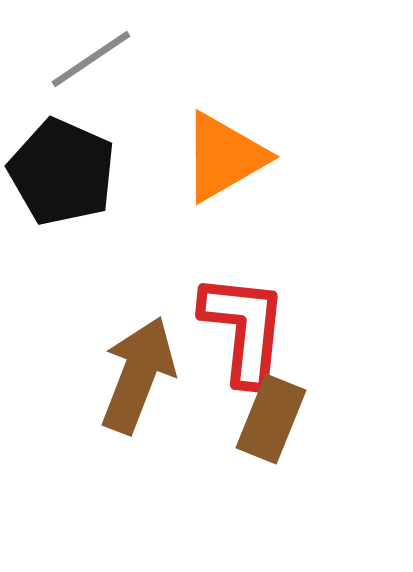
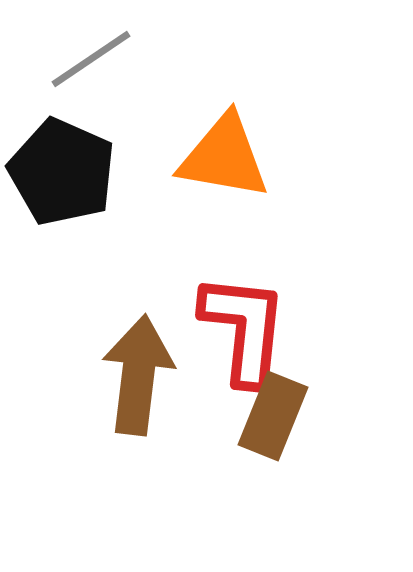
orange triangle: rotated 40 degrees clockwise
brown arrow: rotated 14 degrees counterclockwise
brown rectangle: moved 2 px right, 3 px up
